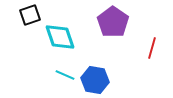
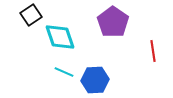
black square: moved 1 px right; rotated 15 degrees counterclockwise
red line: moved 1 px right, 3 px down; rotated 25 degrees counterclockwise
cyan line: moved 1 px left, 3 px up
blue hexagon: rotated 12 degrees counterclockwise
